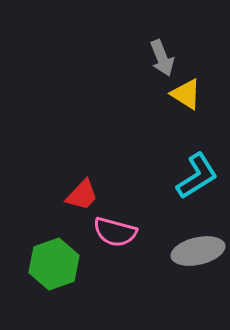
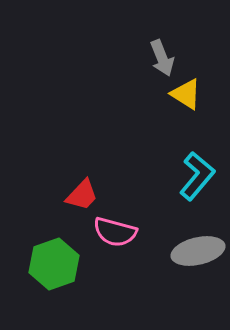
cyan L-shape: rotated 18 degrees counterclockwise
